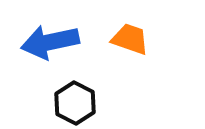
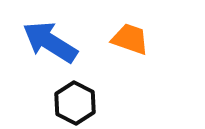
blue arrow: rotated 44 degrees clockwise
